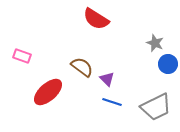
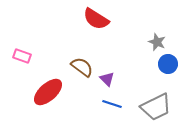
gray star: moved 2 px right, 1 px up
blue line: moved 2 px down
